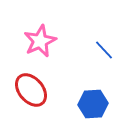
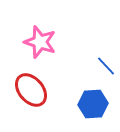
pink star: moved 1 px down; rotated 28 degrees counterclockwise
blue line: moved 2 px right, 16 px down
